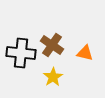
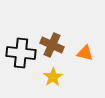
brown cross: rotated 10 degrees counterclockwise
